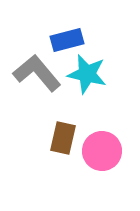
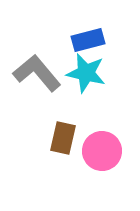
blue rectangle: moved 21 px right
cyan star: moved 1 px left, 1 px up
